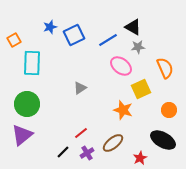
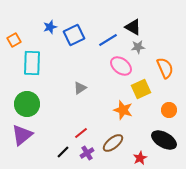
black ellipse: moved 1 px right
